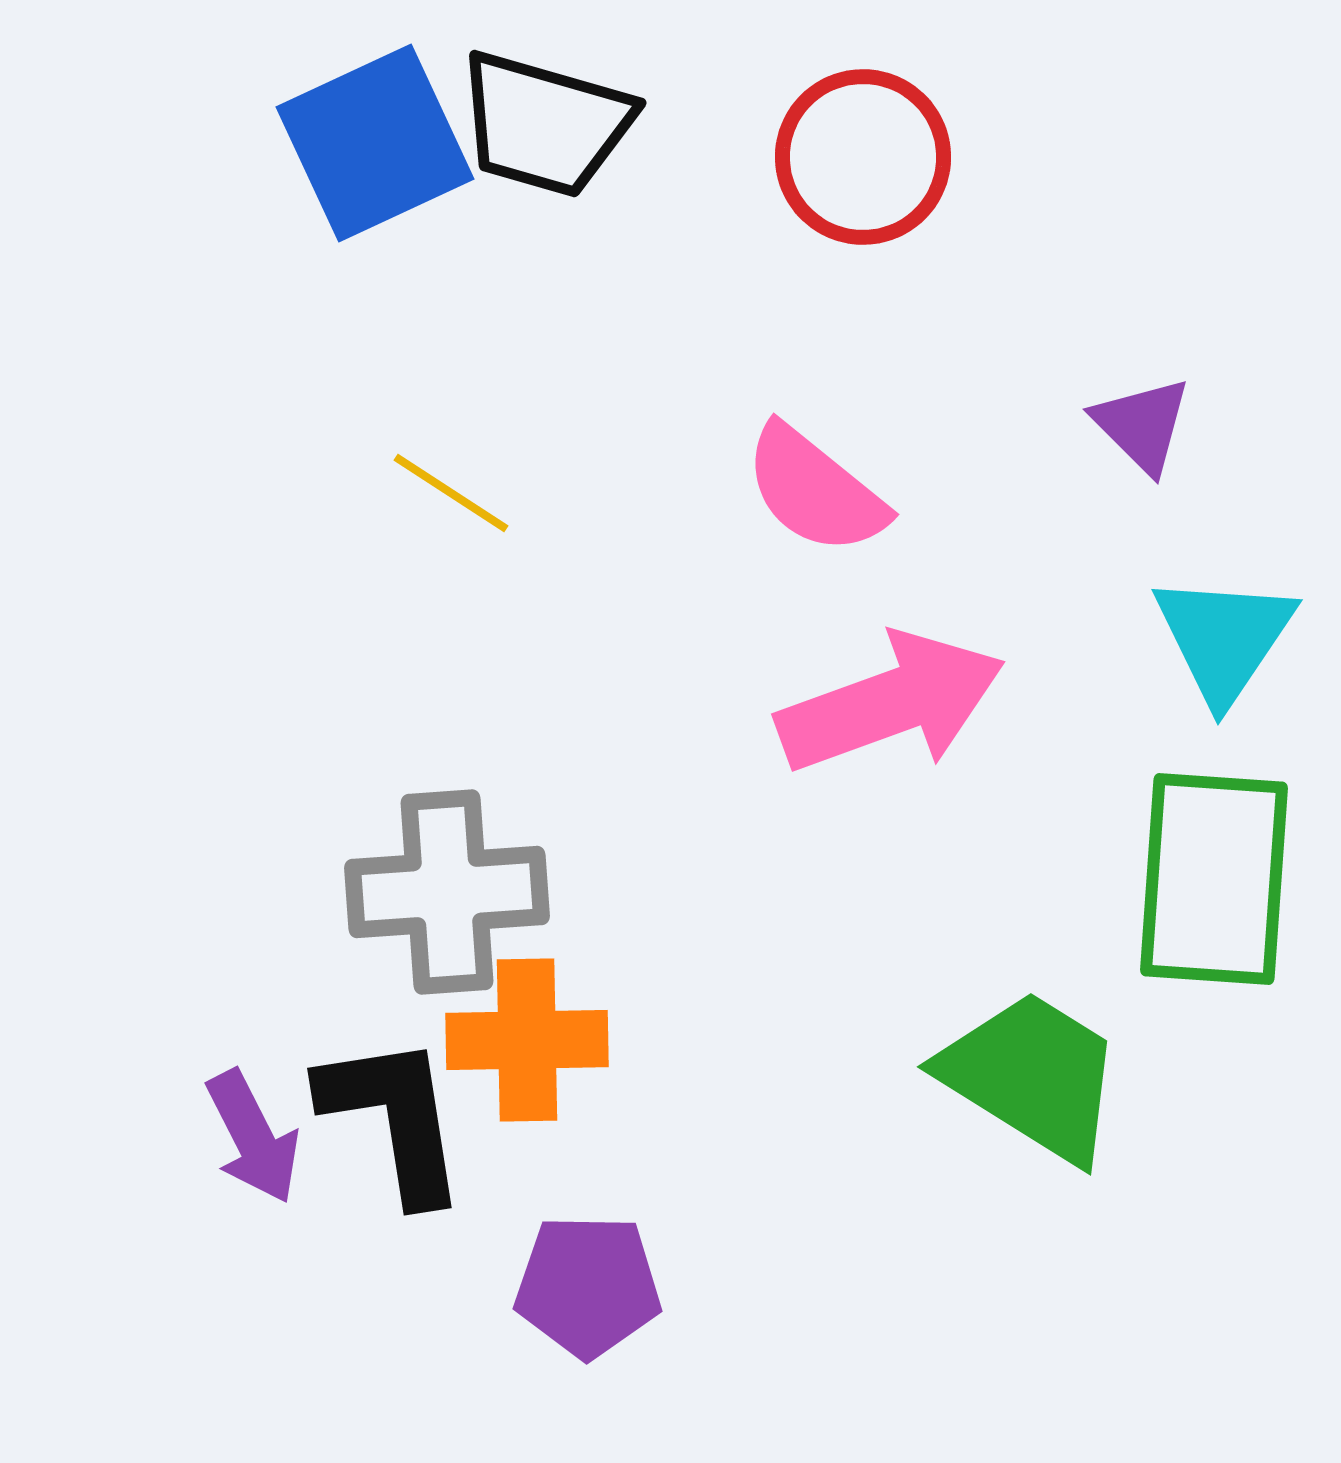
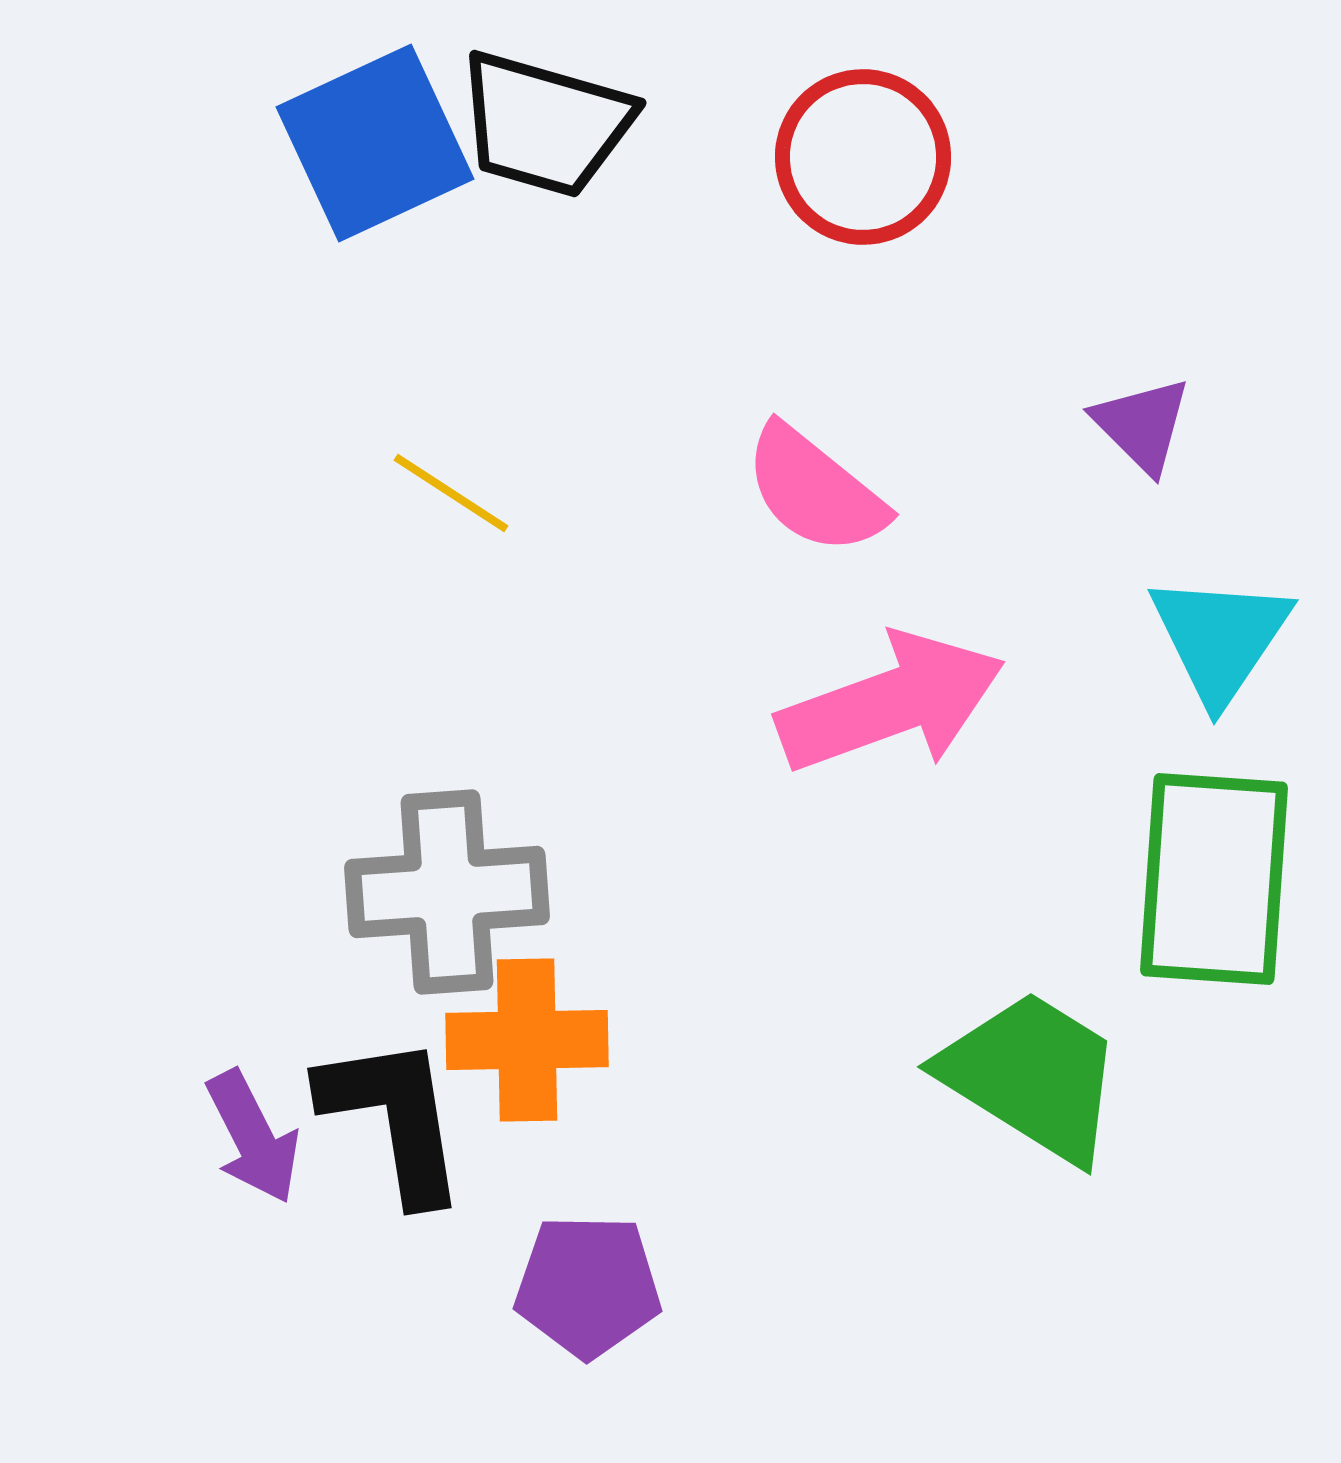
cyan triangle: moved 4 px left
